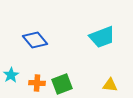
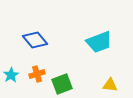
cyan trapezoid: moved 3 px left, 5 px down
orange cross: moved 9 px up; rotated 21 degrees counterclockwise
